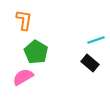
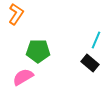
orange L-shape: moved 8 px left, 6 px up; rotated 25 degrees clockwise
cyan line: rotated 48 degrees counterclockwise
green pentagon: moved 2 px right, 1 px up; rotated 30 degrees counterclockwise
